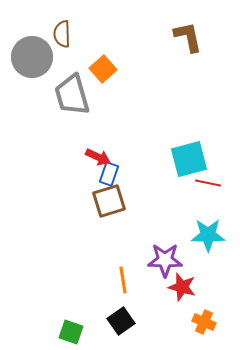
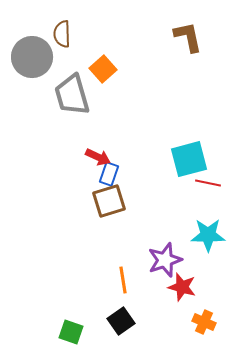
purple star: rotated 20 degrees counterclockwise
